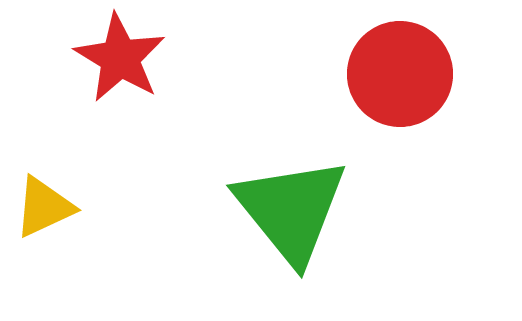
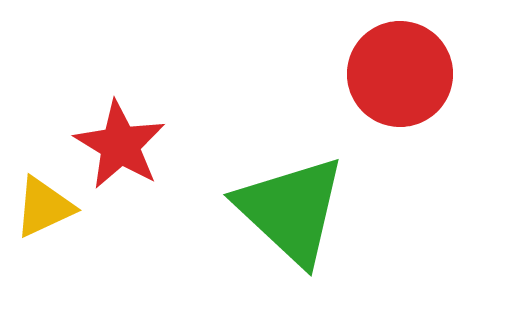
red star: moved 87 px down
green triangle: rotated 8 degrees counterclockwise
